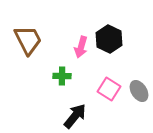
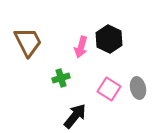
brown trapezoid: moved 2 px down
green cross: moved 1 px left, 2 px down; rotated 18 degrees counterclockwise
gray ellipse: moved 1 px left, 3 px up; rotated 20 degrees clockwise
